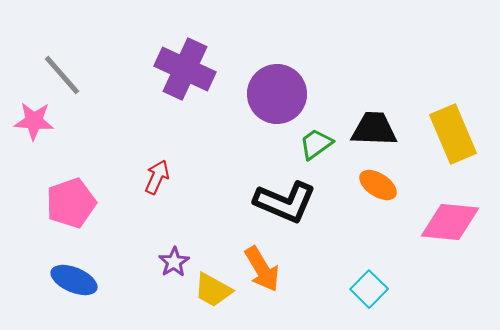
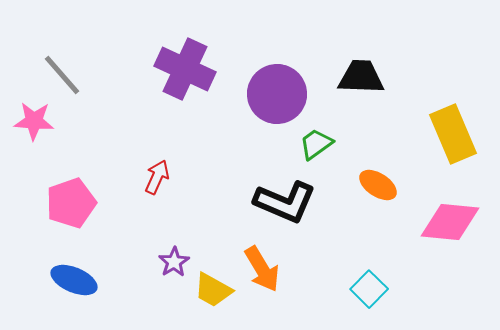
black trapezoid: moved 13 px left, 52 px up
